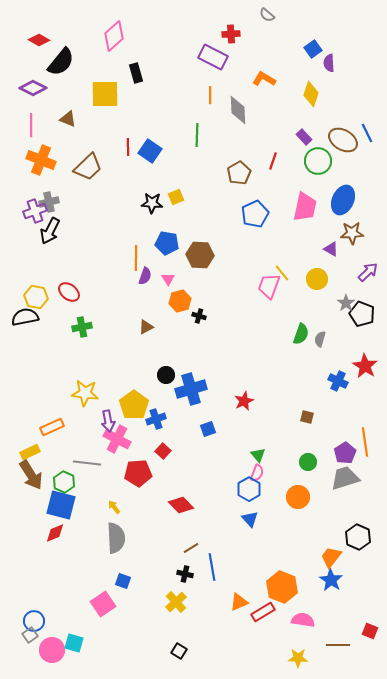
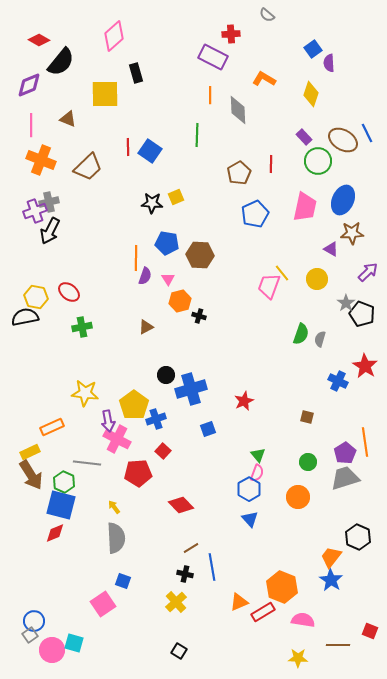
purple diamond at (33, 88): moved 4 px left, 3 px up; rotated 48 degrees counterclockwise
red line at (273, 161): moved 2 px left, 3 px down; rotated 18 degrees counterclockwise
